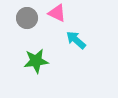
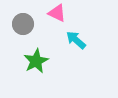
gray circle: moved 4 px left, 6 px down
green star: rotated 20 degrees counterclockwise
